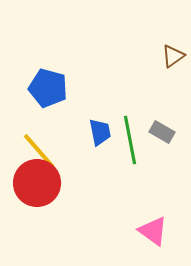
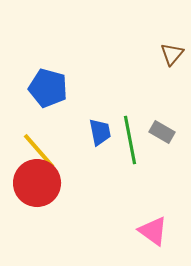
brown triangle: moved 1 px left, 2 px up; rotated 15 degrees counterclockwise
